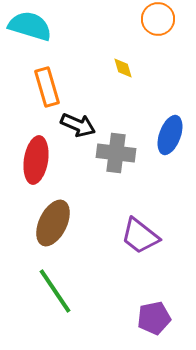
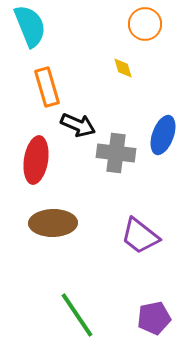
orange circle: moved 13 px left, 5 px down
cyan semicircle: rotated 51 degrees clockwise
blue ellipse: moved 7 px left
brown ellipse: rotated 63 degrees clockwise
green line: moved 22 px right, 24 px down
